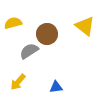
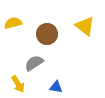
gray semicircle: moved 5 px right, 12 px down
yellow arrow: moved 2 px down; rotated 72 degrees counterclockwise
blue triangle: rotated 16 degrees clockwise
